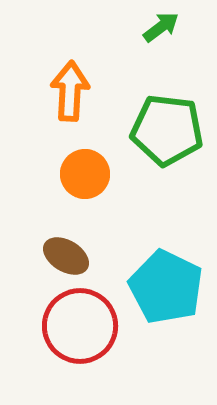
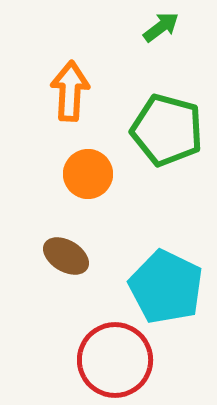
green pentagon: rotated 8 degrees clockwise
orange circle: moved 3 px right
red circle: moved 35 px right, 34 px down
